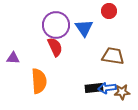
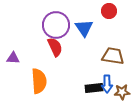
blue arrow: moved 4 px up; rotated 84 degrees counterclockwise
